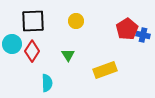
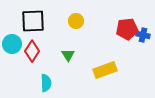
red pentagon: rotated 25 degrees clockwise
cyan semicircle: moved 1 px left
